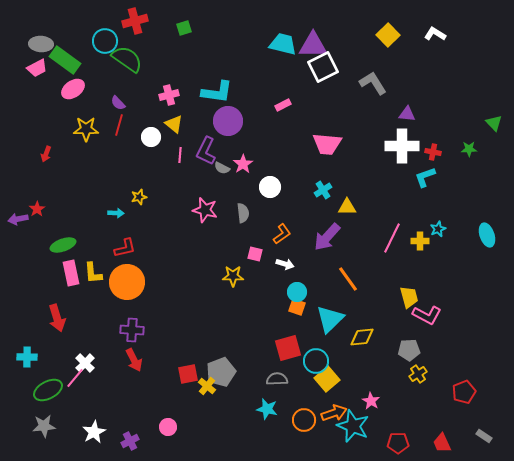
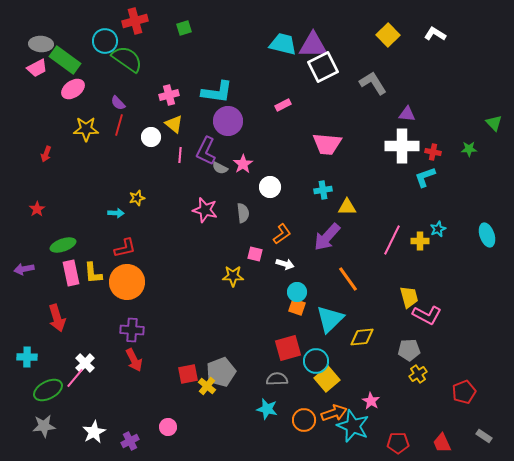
gray semicircle at (222, 168): moved 2 px left
cyan cross at (323, 190): rotated 24 degrees clockwise
yellow star at (139, 197): moved 2 px left, 1 px down
purple arrow at (18, 219): moved 6 px right, 50 px down
pink line at (392, 238): moved 2 px down
